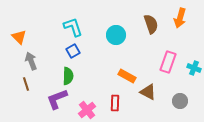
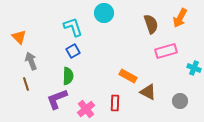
orange arrow: rotated 12 degrees clockwise
cyan circle: moved 12 px left, 22 px up
pink rectangle: moved 2 px left, 11 px up; rotated 55 degrees clockwise
orange rectangle: moved 1 px right
pink cross: moved 1 px left, 1 px up
